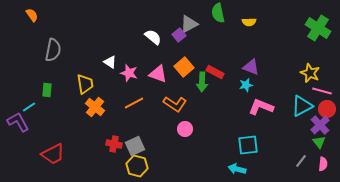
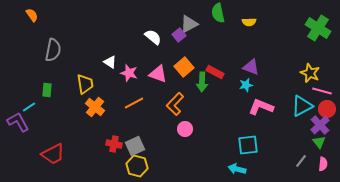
orange L-shape: rotated 100 degrees clockwise
